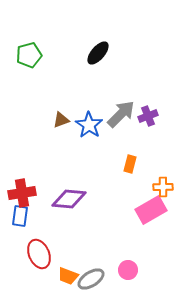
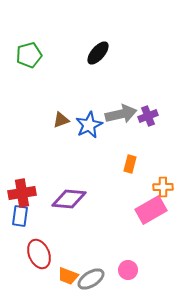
gray arrow: rotated 32 degrees clockwise
blue star: rotated 12 degrees clockwise
